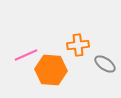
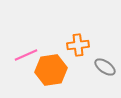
gray ellipse: moved 3 px down
orange hexagon: rotated 12 degrees counterclockwise
